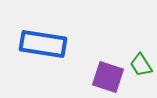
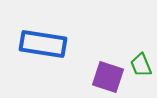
green trapezoid: rotated 10 degrees clockwise
